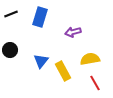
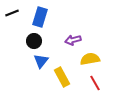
black line: moved 1 px right, 1 px up
purple arrow: moved 8 px down
black circle: moved 24 px right, 9 px up
yellow rectangle: moved 1 px left, 6 px down
